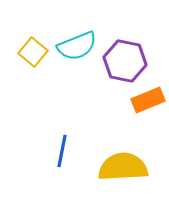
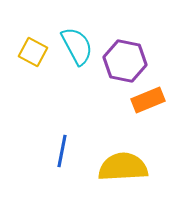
cyan semicircle: rotated 96 degrees counterclockwise
yellow square: rotated 12 degrees counterclockwise
